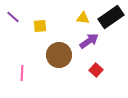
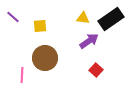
black rectangle: moved 2 px down
brown circle: moved 14 px left, 3 px down
pink line: moved 2 px down
